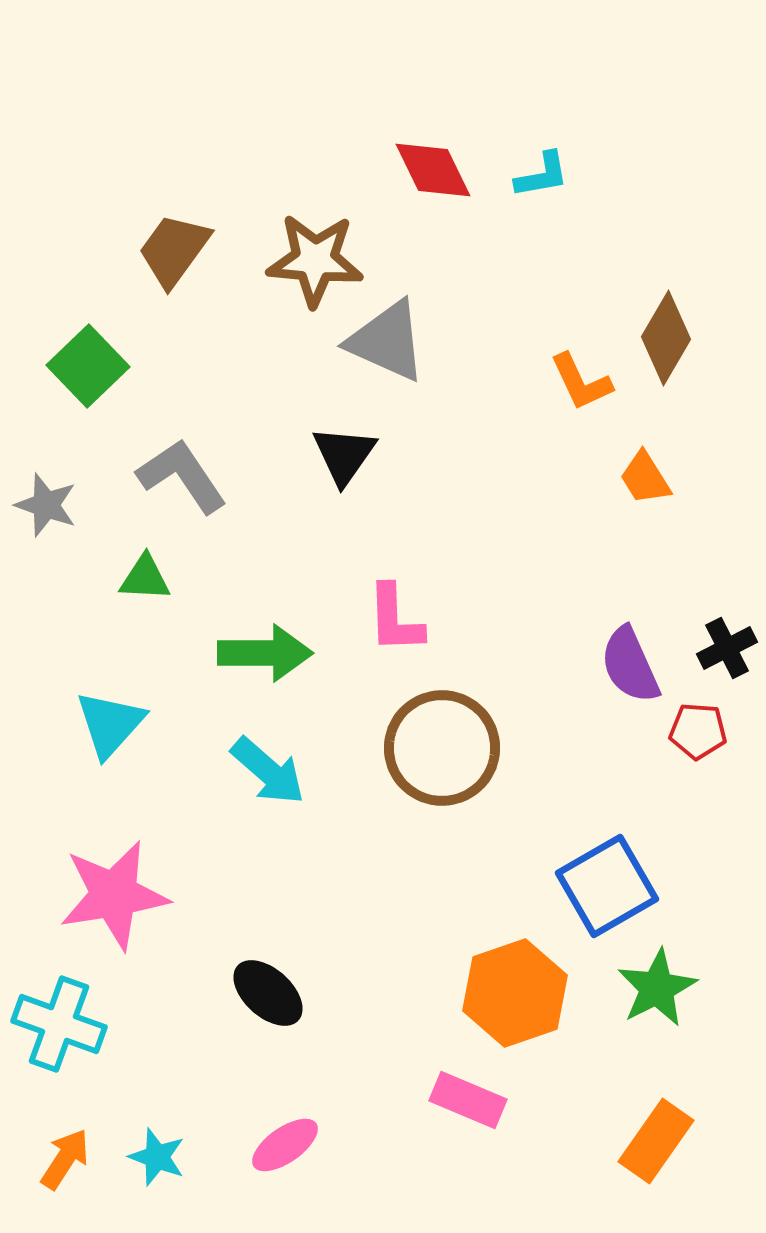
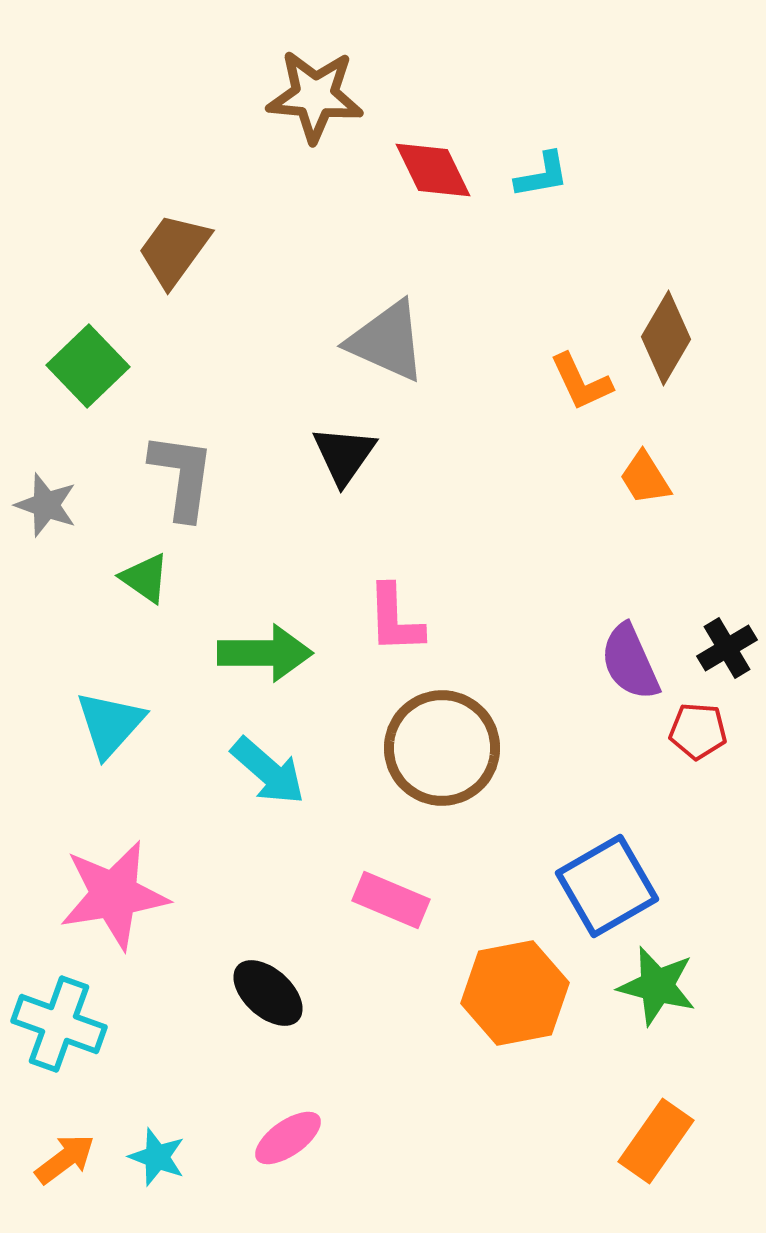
brown star: moved 164 px up
gray L-shape: rotated 42 degrees clockwise
green triangle: rotated 32 degrees clockwise
black cross: rotated 4 degrees counterclockwise
purple semicircle: moved 3 px up
green star: moved 2 px up; rotated 30 degrees counterclockwise
orange hexagon: rotated 8 degrees clockwise
pink rectangle: moved 77 px left, 200 px up
pink ellipse: moved 3 px right, 7 px up
orange arrow: rotated 20 degrees clockwise
